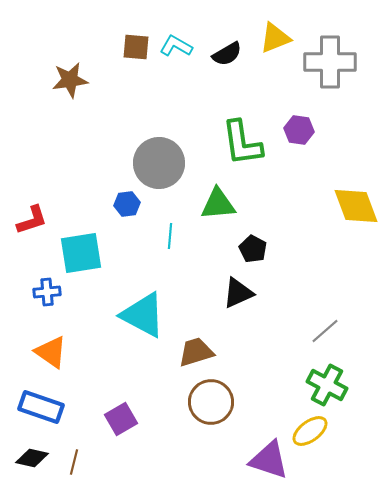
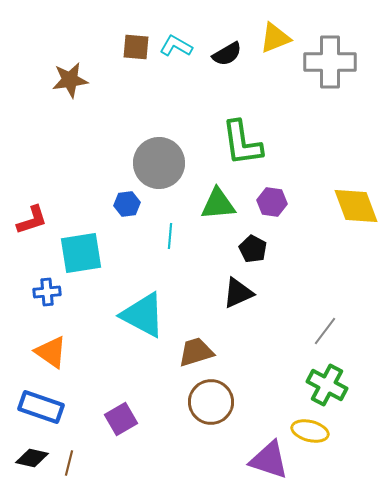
purple hexagon: moved 27 px left, 72 px down
gray line: rotated 12 degrees counterclockwise
yellow ellipse: rotated 51 degrees clockwise
brown line: moved 5 px left, 1 px down
